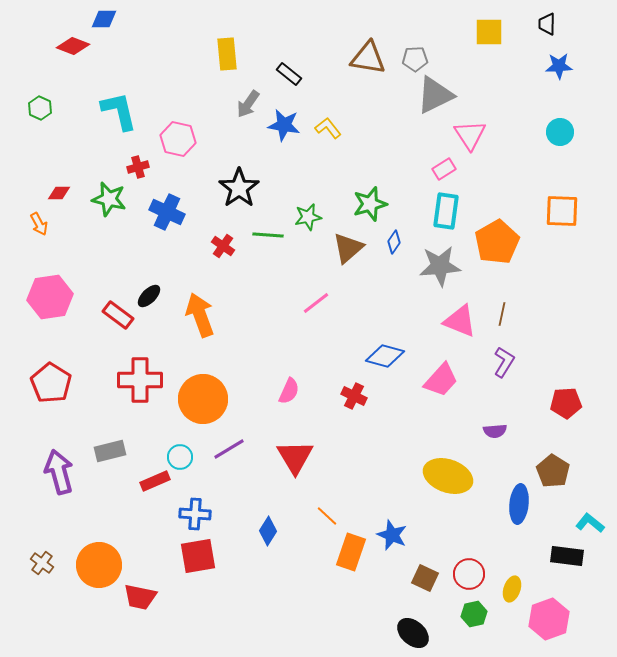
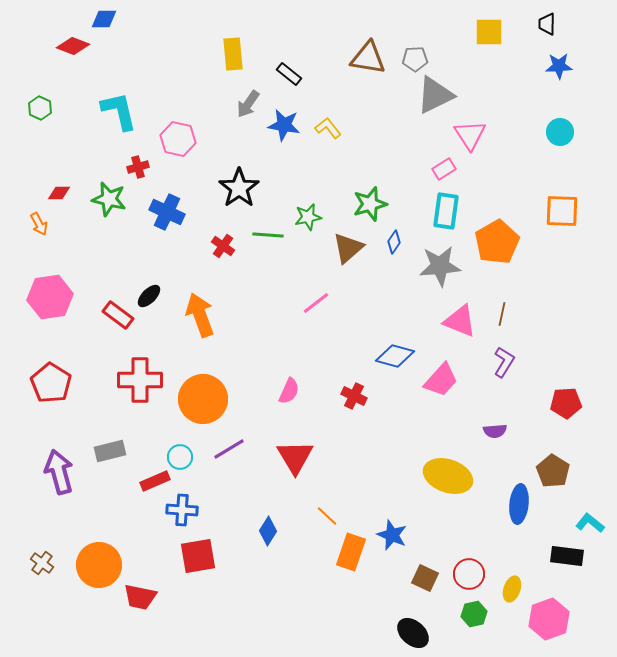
yellow rectangle at (227, 54): moved 6 px right
blue diamond at (385, 356): moved 10 px right
blue cross at (195, 514): moved 13 px left, 4 px up
